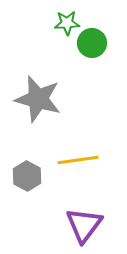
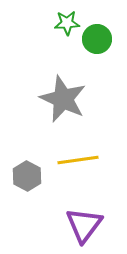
green circle: moved 5 px right, 4 px up
gray star: moved 25 px right; rotated 9 degrees clockwise
